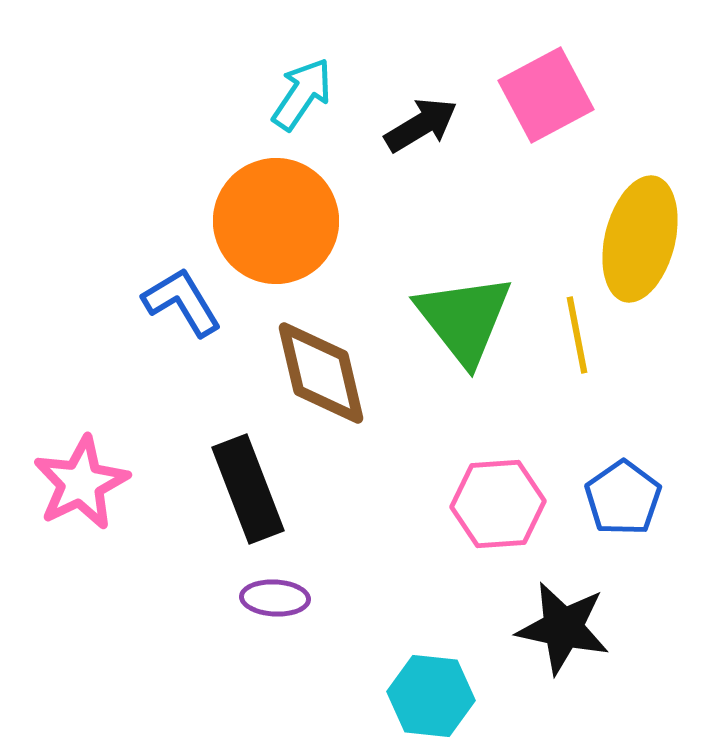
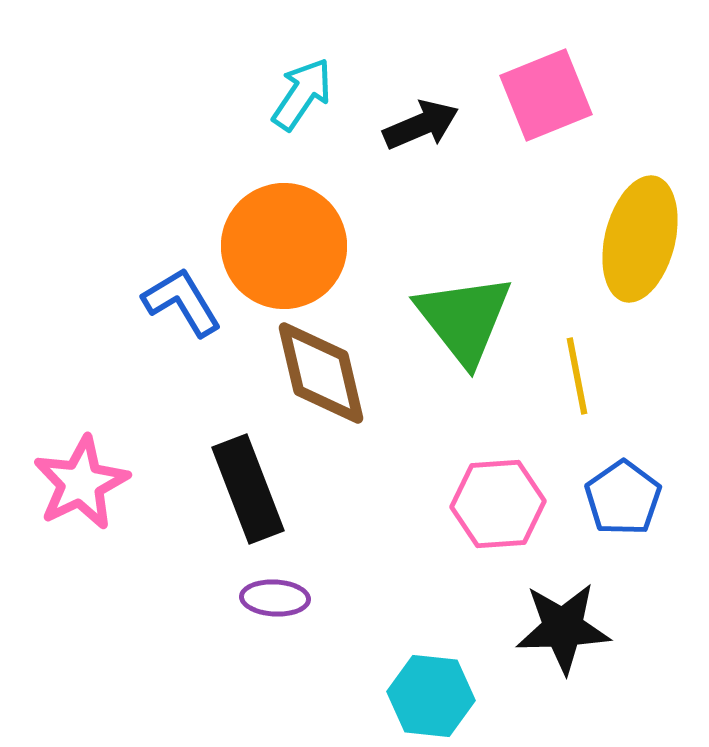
pink square: rotated 6 degrees clockwise
black arrow: rotated 8 degrees clockwise
orange circle: moved 8 px right, 25 px down
yellow line: moved 41 px down
black star: rotated 14 degrees counterclockwise
